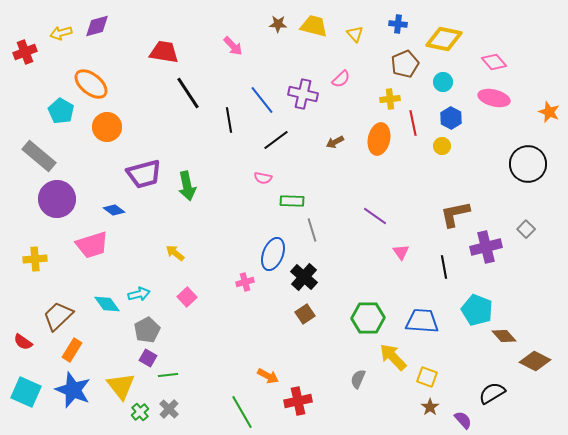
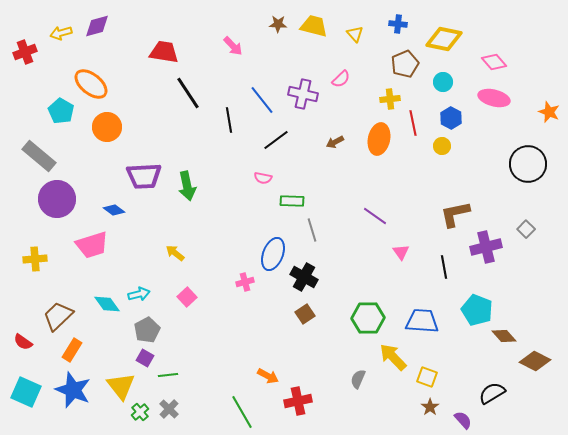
purple trapezoid at (144, 174): moved 2 px down; rotated 12 degrees clockwise
black cross at (304, 277): rotated 12 degrees counterclockwise
purple square at (148, 358): moved 3 px left
